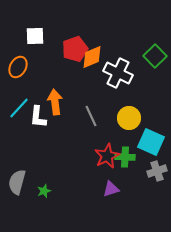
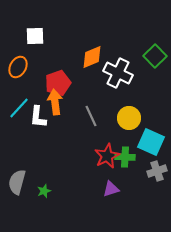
red pentagon: moved 17 px left, 34 px down
